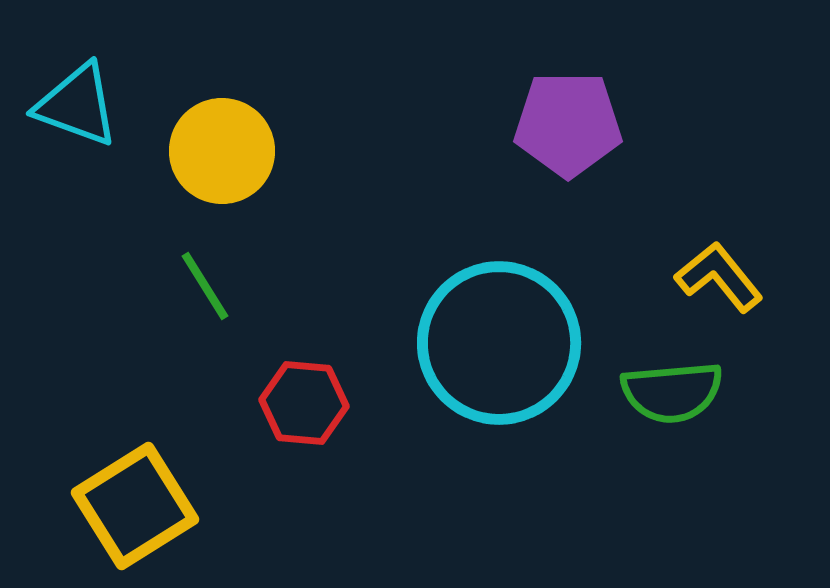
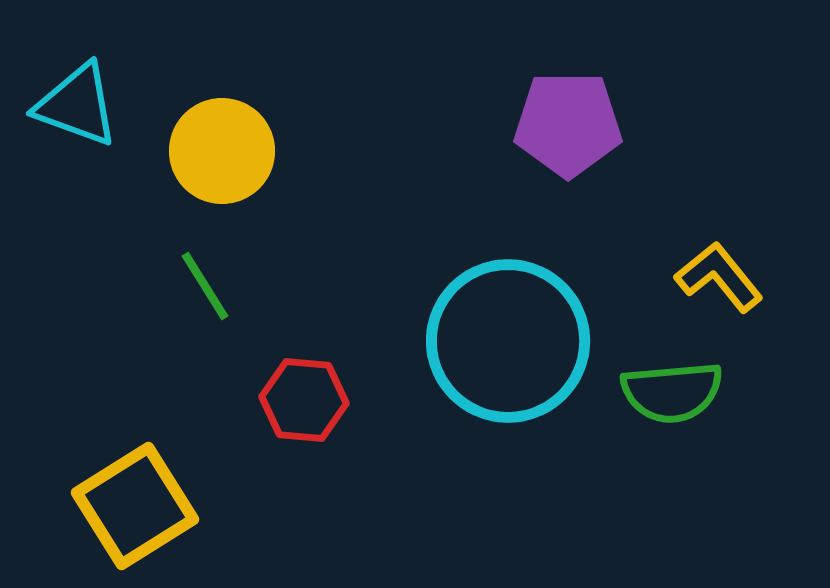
cyan circle: moved 9 px right, 2 px up
red hexagon: moved 3 px up
